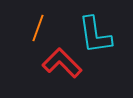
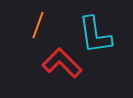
orange line: moved 3 px up
